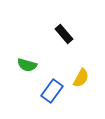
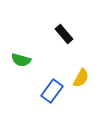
green semicircle: moved 6 px left, 5 px up
